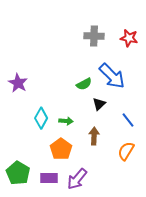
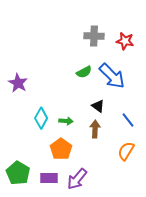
red star: moved 4 px left, 3 px down
green semicircle: moved 12 px up
black triangle: moved 1 px left, 2 px down; rotated 40 degrees counterclockwise
brown arrow: moved 1 px right, 7 px up
